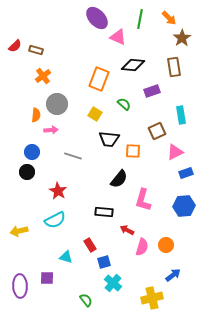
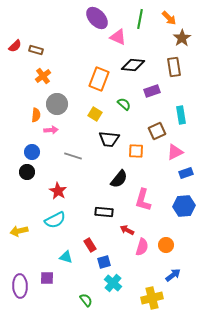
orange square at (133, 151): moved 3 px right
